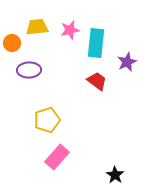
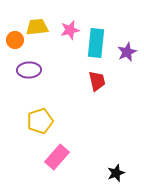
orange circle: moved 3 px right, 3 px up
purple star: moved 10 px up
red trapezoid: rotated 40 degrees clockwise
yellow pentagon: moved 7 px left, 1 px down
black star: moved 1 px right, 2 px up; rotated 18 degrees clockwise
